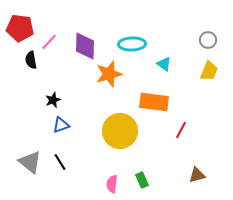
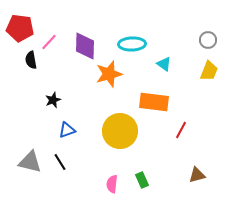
blue triangle: moved 6 px right, 5 px down
gray triangle: rotated 25 degrees counterclockwise
